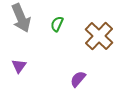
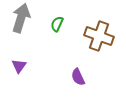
gray arrow: rotated 140 degrees counterclockwise
brown cross: rotated 24 degrees counterclockwise
purple semicircle: moved 2 px up; rotated 66 degrees counterclockwise
